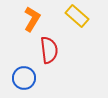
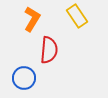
yellow rectangle: rotated 15 degrees clockwise
red semicircle: rotated 12 degrees clockwise
